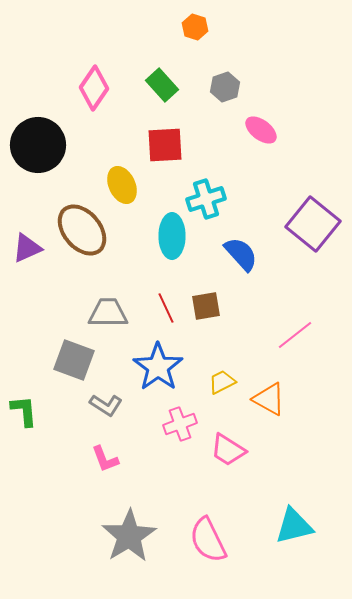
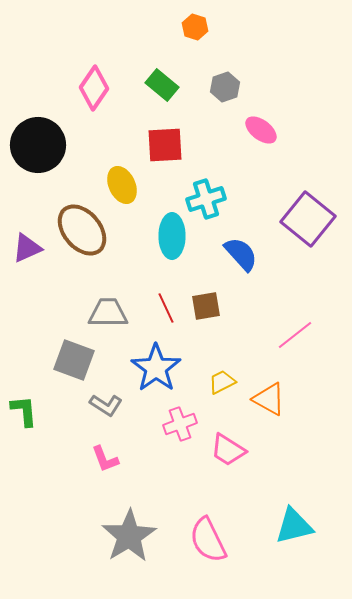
green rectangle: rotated 8 degrees counterclockwise
purple square: moved 5 px left, 5 px up
blue star: moved 2 px left, 1 px down
